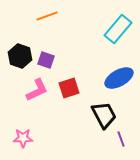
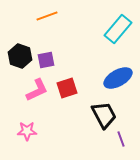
purple square: rotated 30 degrees counterclockwise
blue ellipse: moved 1 px left
red square: moved 2 px left
pink star: moved 4 px right, 7 px up
